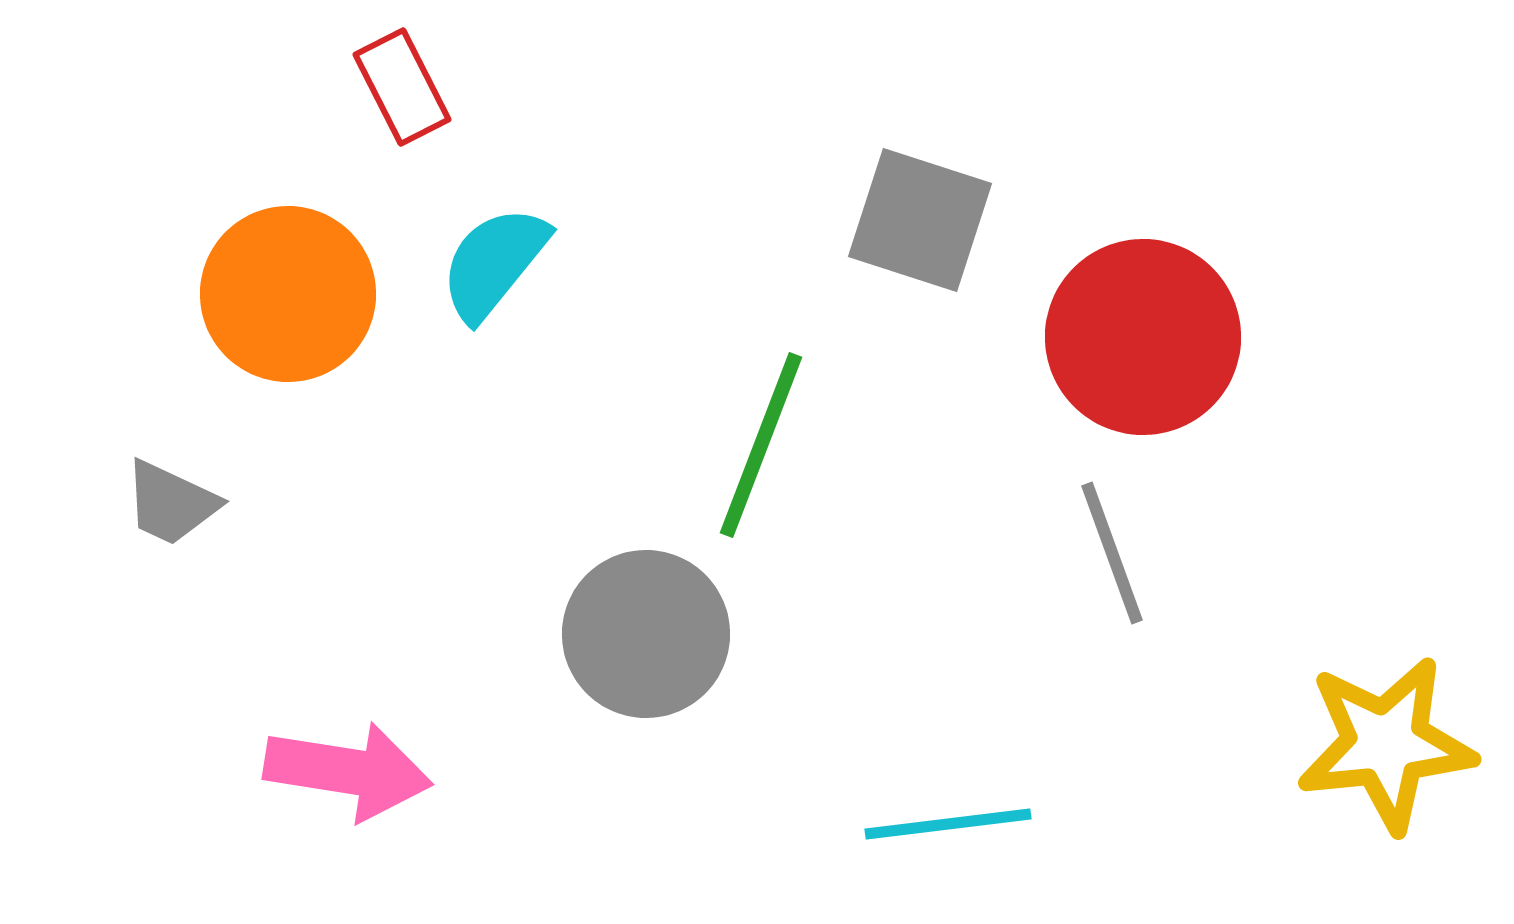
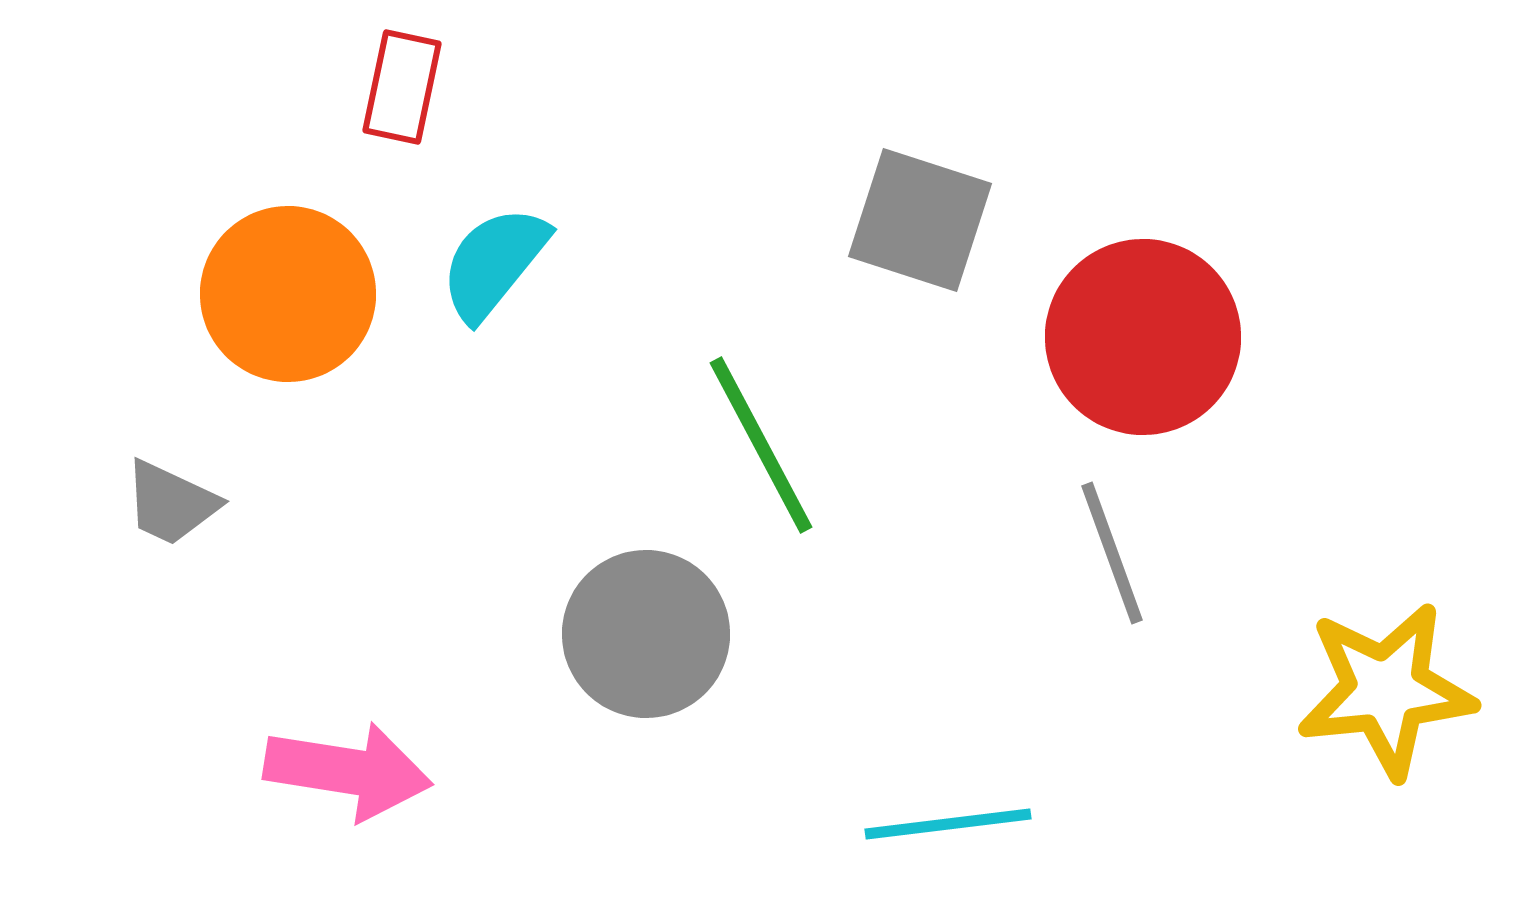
red rectangle: rotated 39 degrees clockwise
green line: rotated 49 degrees counterclockwise
yellow star: moved 54 px up
